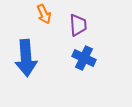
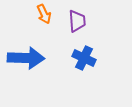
purple trapezoid: moved 1 px left, 4 px up
blue arrow: rotated 84 degrees counterclockwise
